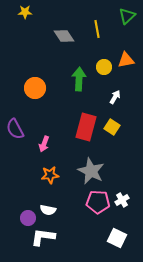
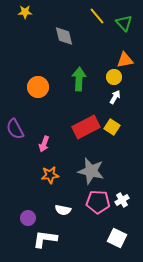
green triangle: moved 3 px left, 7 px down; rotated 30 degrees counterclockwise
yellow line: moved 13 px up; rotated 30 degrees counterclockwise
gray diamond: rotated 20 degrees clockwise
orange triangle: moved 1 px left
yellow circle: moved 10 px right, 10 px down
orange circle: moved 3 px right, 1 px up
red rectangle: rotated 48 degrees clockwise
gray star: rotated 12 degrees counterclockwise
white semicircle: moved 15 px right
white L-shape: moved 2 px right, 2 px down
